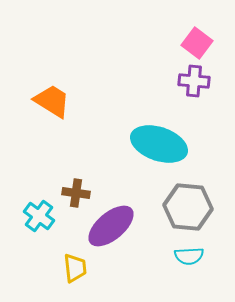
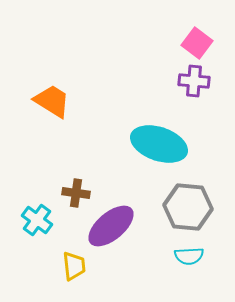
cyan cross: moved 2 px left, 4 px down
yellow trapezoid: moved 1 px left, 2 px up
